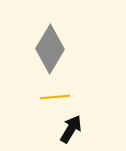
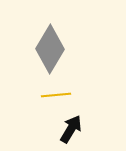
yellow line: moved 1 px right, 2 px up
